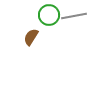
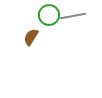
gray line: moved 1 px left
